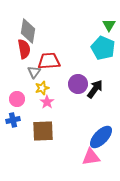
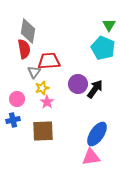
blue ellipse: moved 4 px left, 3 px up; rotated 10 degrees counterclockwise
